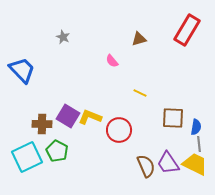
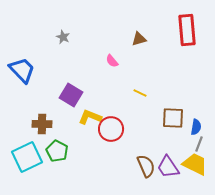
red rectangle: rotated 36 degrees counterclockwise
purple square: moved 3 px right, 21 px up
red circle: moved 8 px left, 1 px up
gray line: rotated 28 degrees clockwise
purple trapezoid: moved 4 px down
